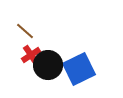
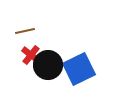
brown line: rotated 54 degrees counterclockwise
red cross: rotated 18 degrees counterclockwise
